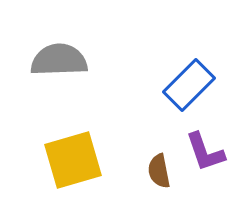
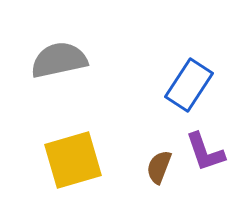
gray semicircle: rotated 10 degrees counterclockwise
blue rectangle: rotated 12 degrees counterclockwise
brown semicircle: moved 4 px up; rotated 32 degrees clockwise
